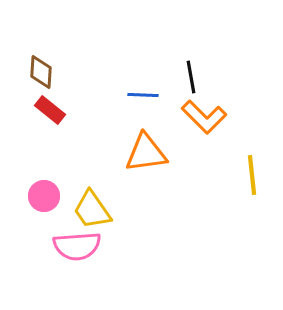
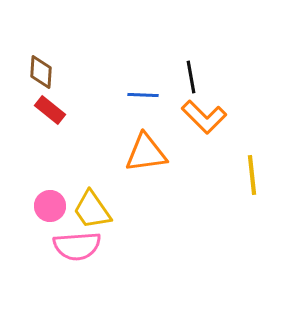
pink circle: moved 6 px right, 10 px down
